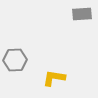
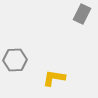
gray rectangle: rotated 60 degrees counterclockwise
